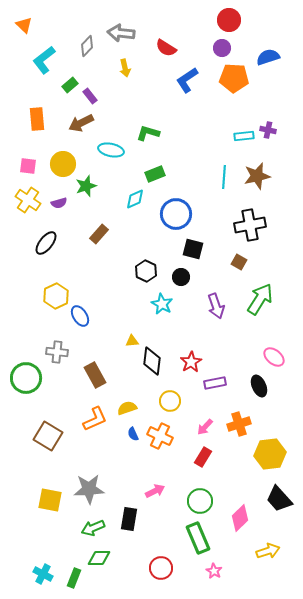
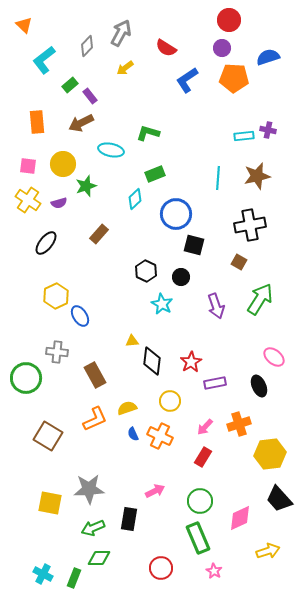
gray arrow at (121, 33): rotated 112 degrees clockwise
yellow arrow at (125, 68): rotated 66 degrees clockwise
orange rectangle at (37, 119): moved 3 px down
cyan line at (224, 177): moved 6 px left, 1 px down
cyan diamond at (135, 199): rotated 20 degrees counterclockwise
black square at (193, 249): moved 1 px right, 4 px up
yellow square at (50, 500): moved 3 px down
pink diamond at (240, 518): rotated 20 degrees clockwise
